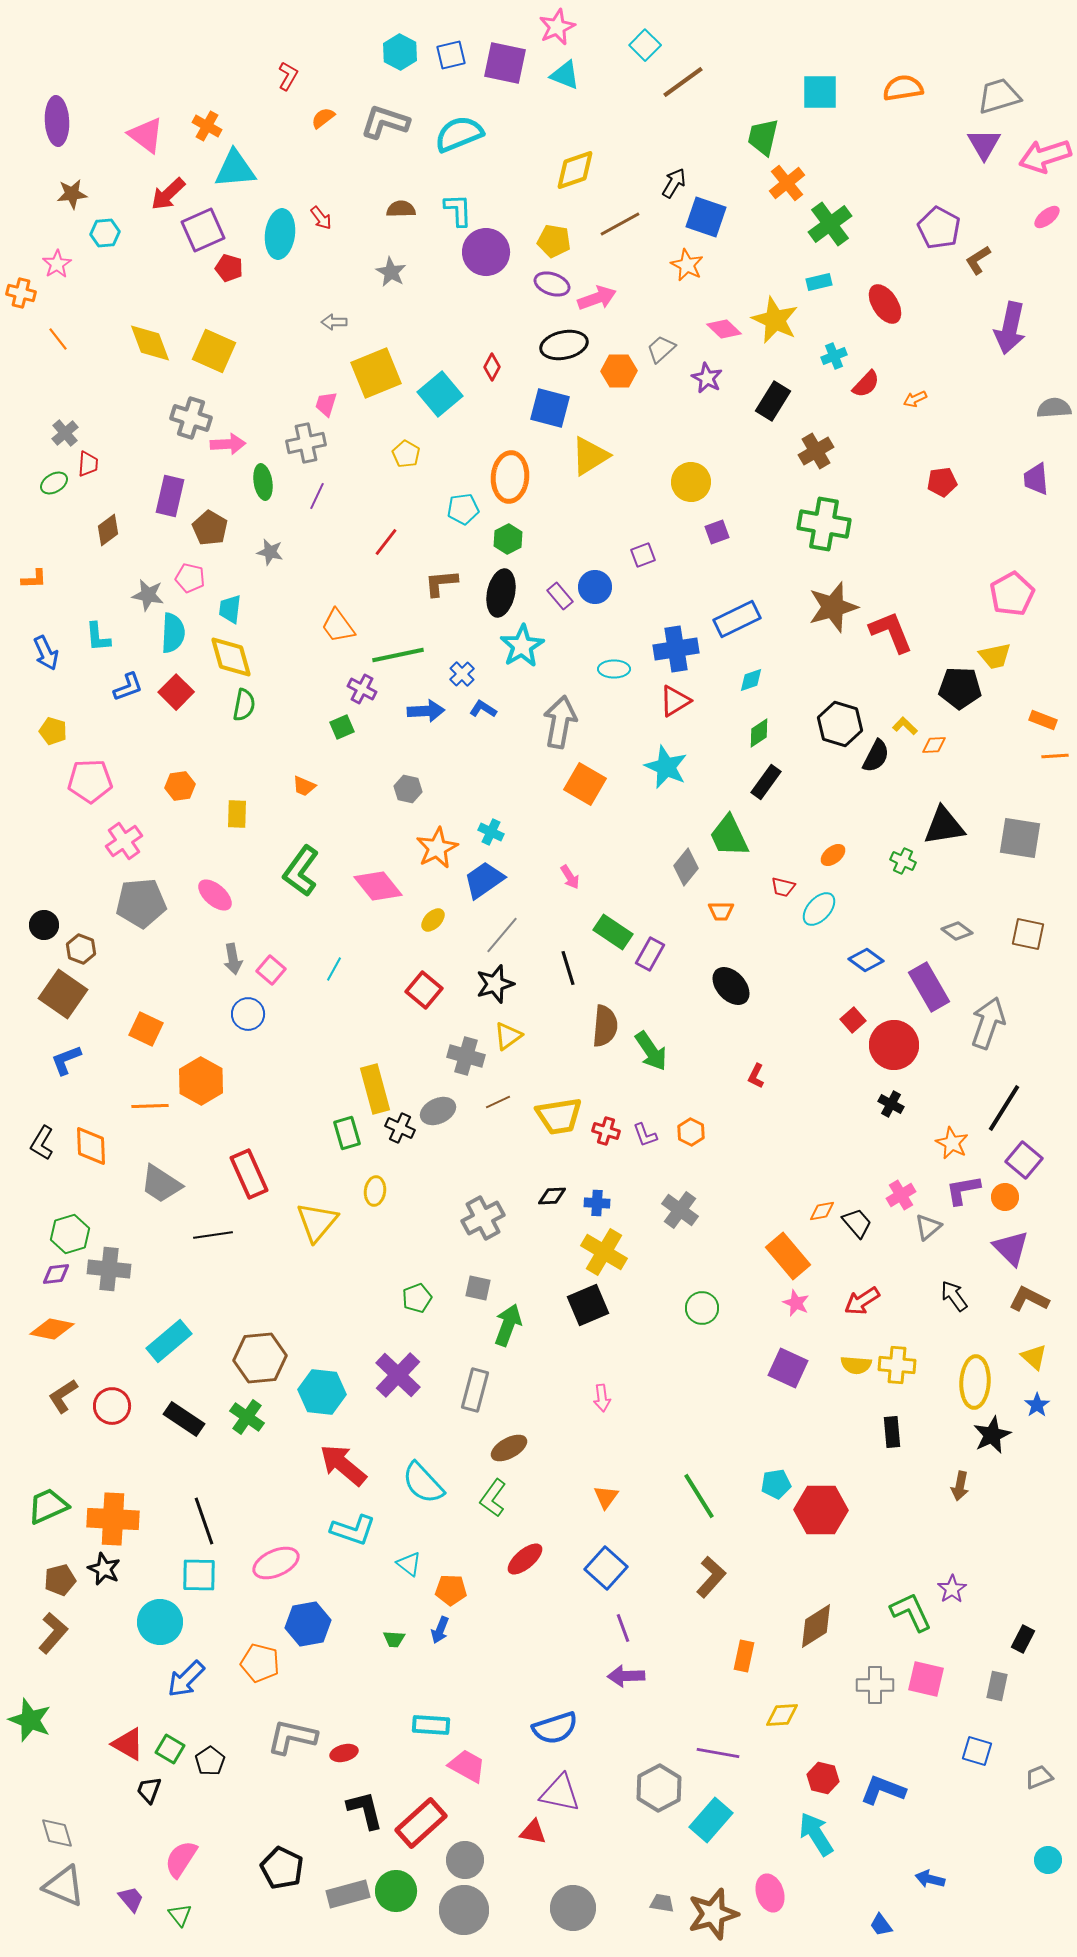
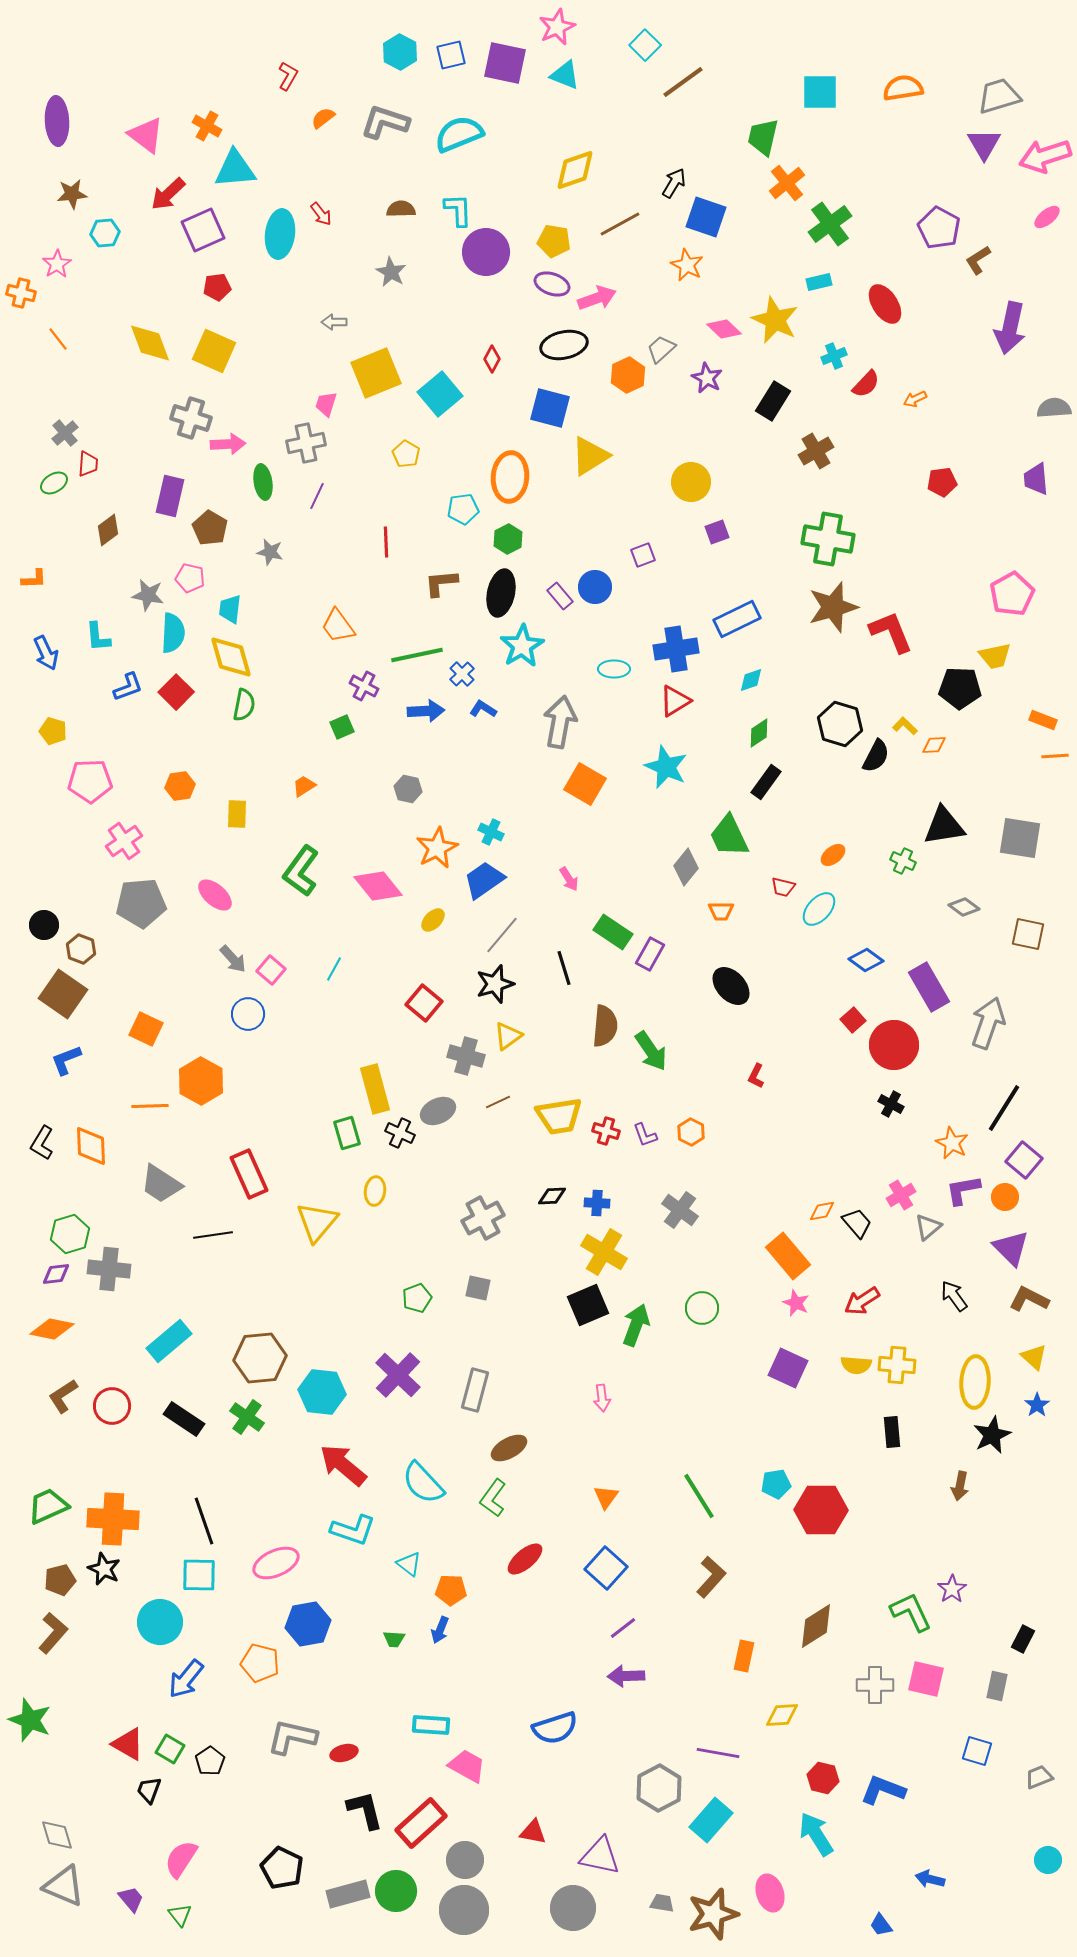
red arrow at (321, 218): moved 4 px up
red pentagon at (229, 268): moved 12 px left, 19 px down; rotated 24 degrees counterclockwise
red diamond at (492, 367): moved 8 px up
orange hexagon at (619, 371): moved 9 px right, 4 px down; rotated 24 degrees counterclockwise
green cross at (824, 524): moved 4 px right, 15 px down
red line at (386, 542): rotated 40 degrees counterclockwise
green line at (398, 655): moved 19 px right
purple cross at (362, 689): moved 2 px right, 3 px up
orange trapezoid at (304, 786): rotated 125 degrees clockwise
pink arrow at (570, 877): moved 1 px left, 2 px down
gray diamond at (957, 931): moved 7 px right, 24 px up
gray arrow at (233, 959): rotated 32 degrees counterclockwise
black line at (568, 968): moved 4 px left
red square at (424, 990): moved 13 px down
black cross at (400, 1128): moved 5 px down
green arrow at (508, 1325): moved 128 px right
purple line at (623, 1628): rotated 72 degrees clockwise
blue arrow at (186, 1679): rotated 6 degrees counterclockwise
purple triangle at (560, 1793): moved 40 px right, 63 px down
gray diamond at (57, 1833): moved 2 px down
